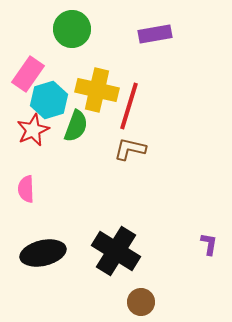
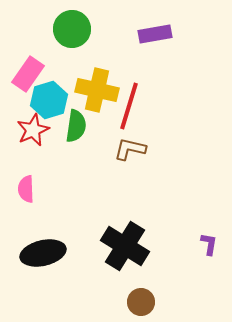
green semicircle: rotated 12 degrees counterclockwise
black cross: moved 9 px right, 5 px up
